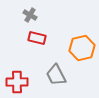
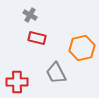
gray trapezoid: moved 2 px up
